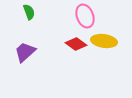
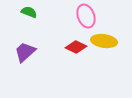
green semicircle: rotated 49 degrees counterclockwise
pink ellipse: moved 1 px right
red diamond: moved 3 px down; rotated 10 degrees counterclockwise
